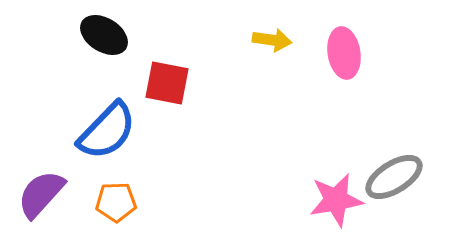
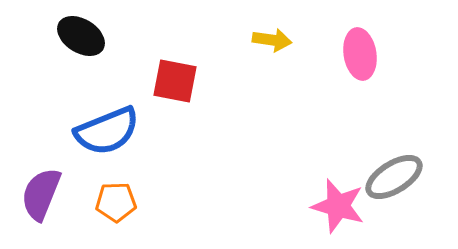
black ellipse: moved 23 px left, 1 px down
pink ellipse: moved 16 px right, 1 px down
red square: moved 8 px right, 2 px up
blue semicircle: rotated 24 degrees clockwise
purple semicircle: rotated 20 degrees counterclockwise
pink star: moved 2 px right, 6 px down; rotated 26 degrees clockwise
